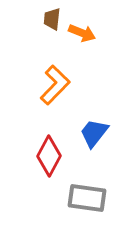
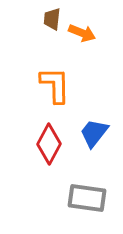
orange L-shape: rotated 45 degrees counterclockwise
red diamond: moved 12 px up
